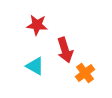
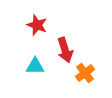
red star: rotated 15 degrees clockwise
cyan triangle: rotated 30 degrees counterclockwise
